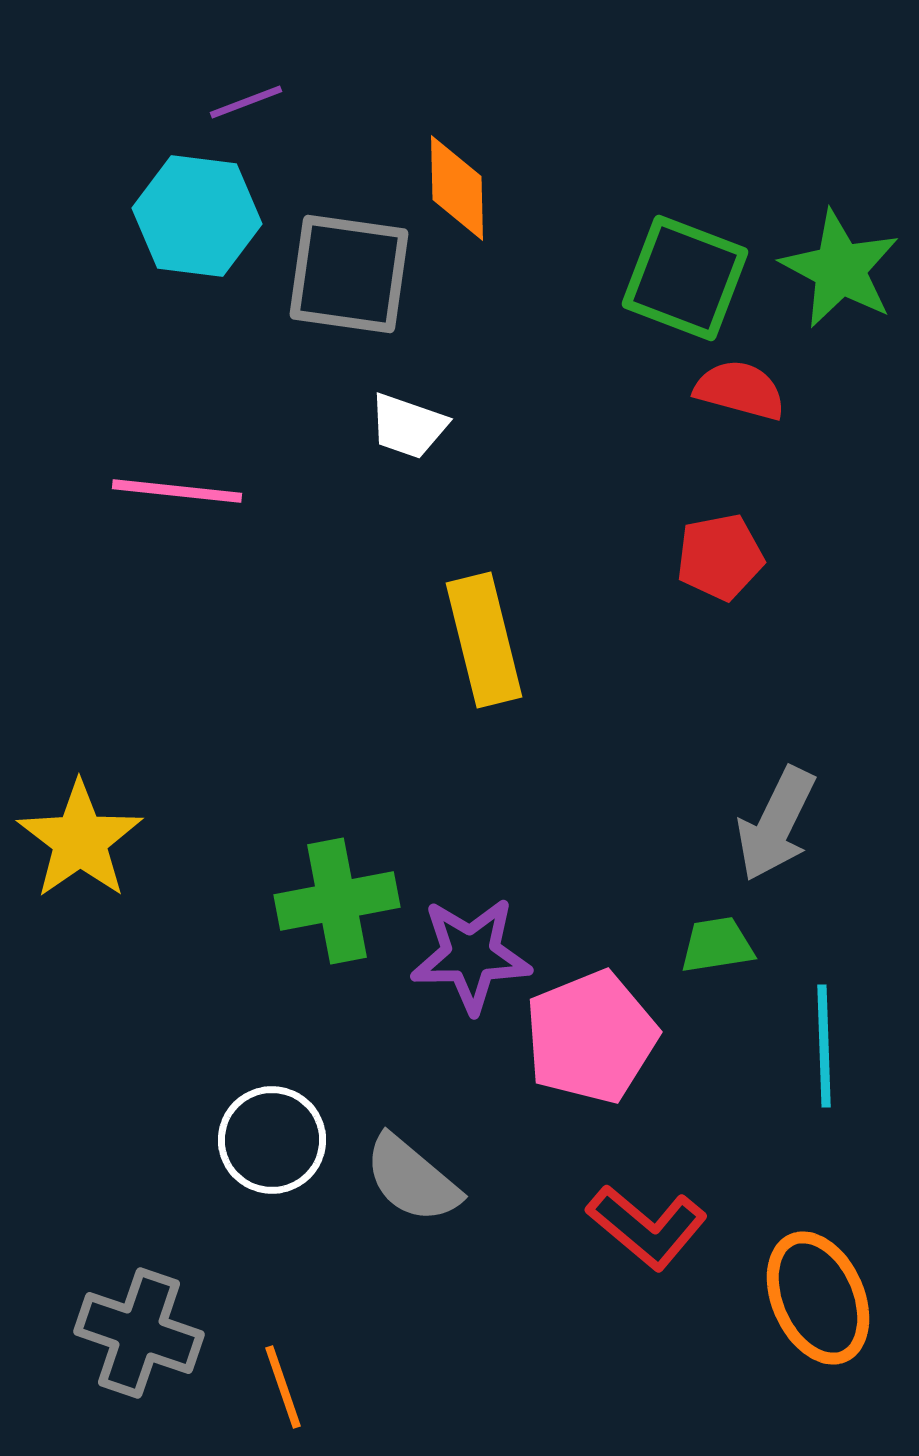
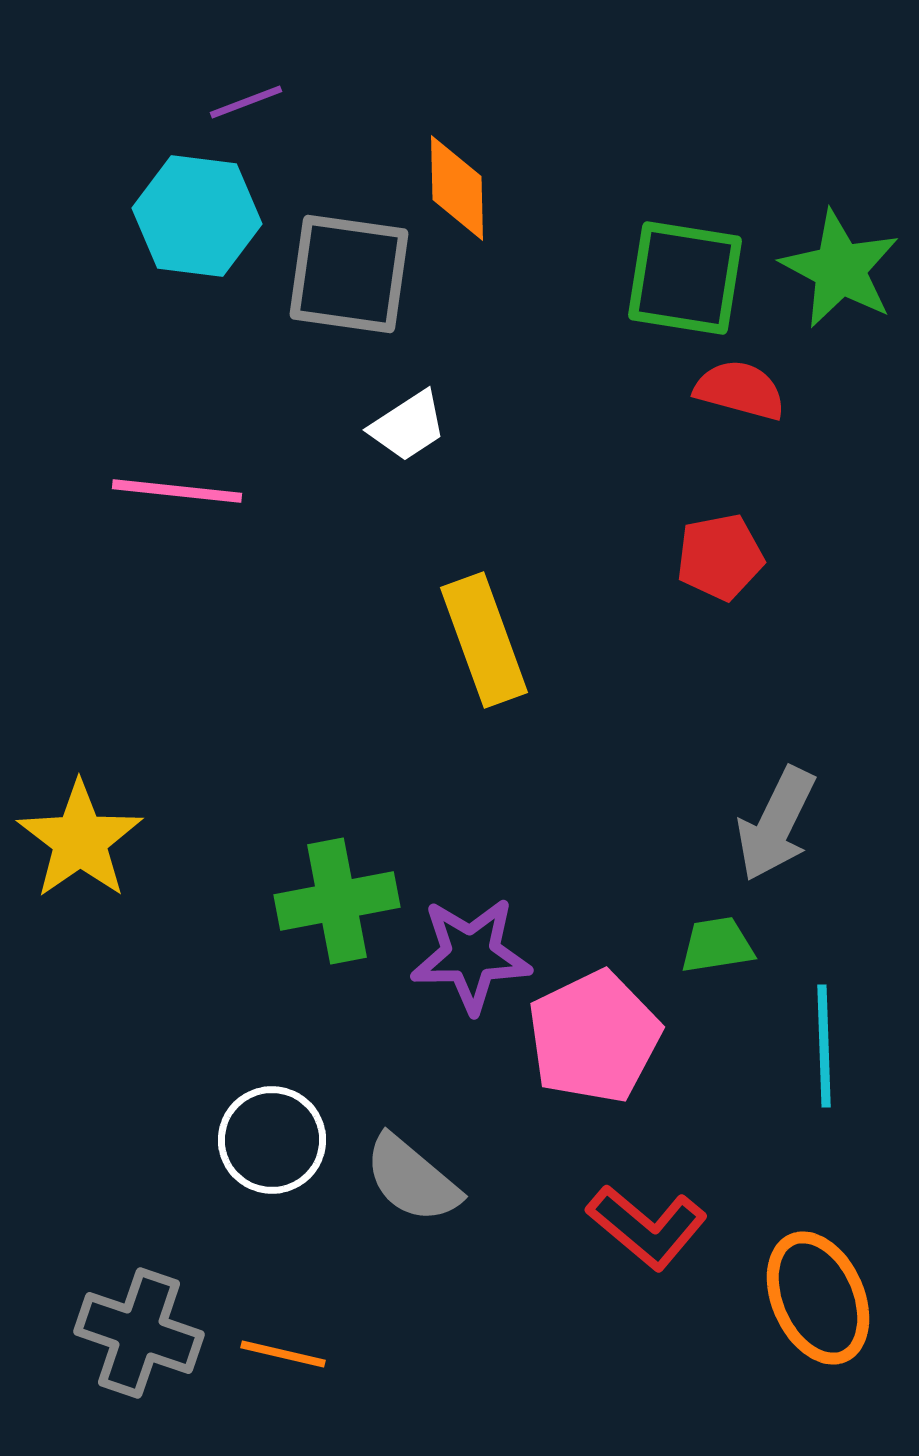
green square: rotated 12 degrees counterclockwise
white trapezoid: rotated 52 degrees counterclockwise
yellow rectangle: rotated 6 degrees counterclockwise
pink pentagon: moved 3 px right; rotated 4 degrees counterclockwise
orange line: moved 33 px up; rotated 58 degrees counterclockwise
